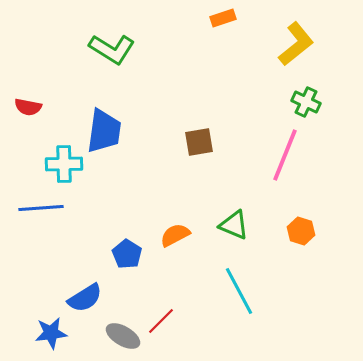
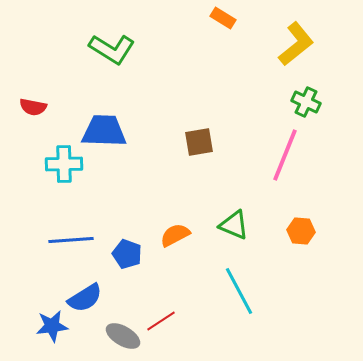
orange rectangle: rotated 50 degrees clockwise
red semicircle: moved 5 px right
blue trapezoid: rotated 96 degrees counterclockwise
blue line: moved 30 px right, 32 px down
orange hexagon: rotated 12 degrees counterclockwise
blue pentagon: rotated 12 degrees counterclockwise
red line: rotated 12 degrees clockwise
blue star: moved 1 px right, 7 px up
